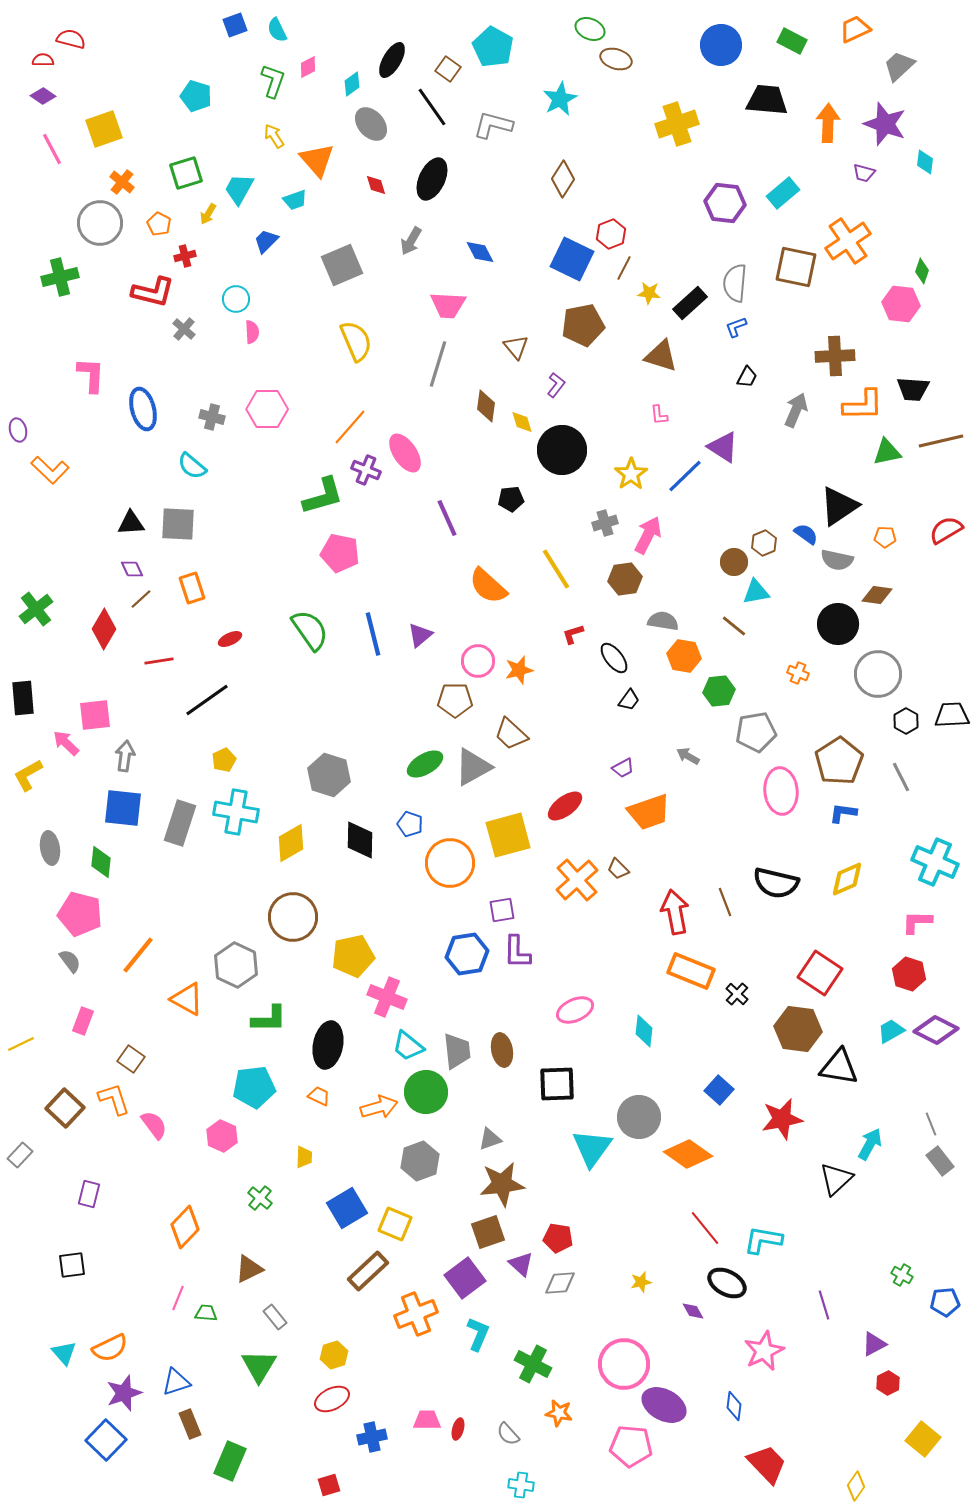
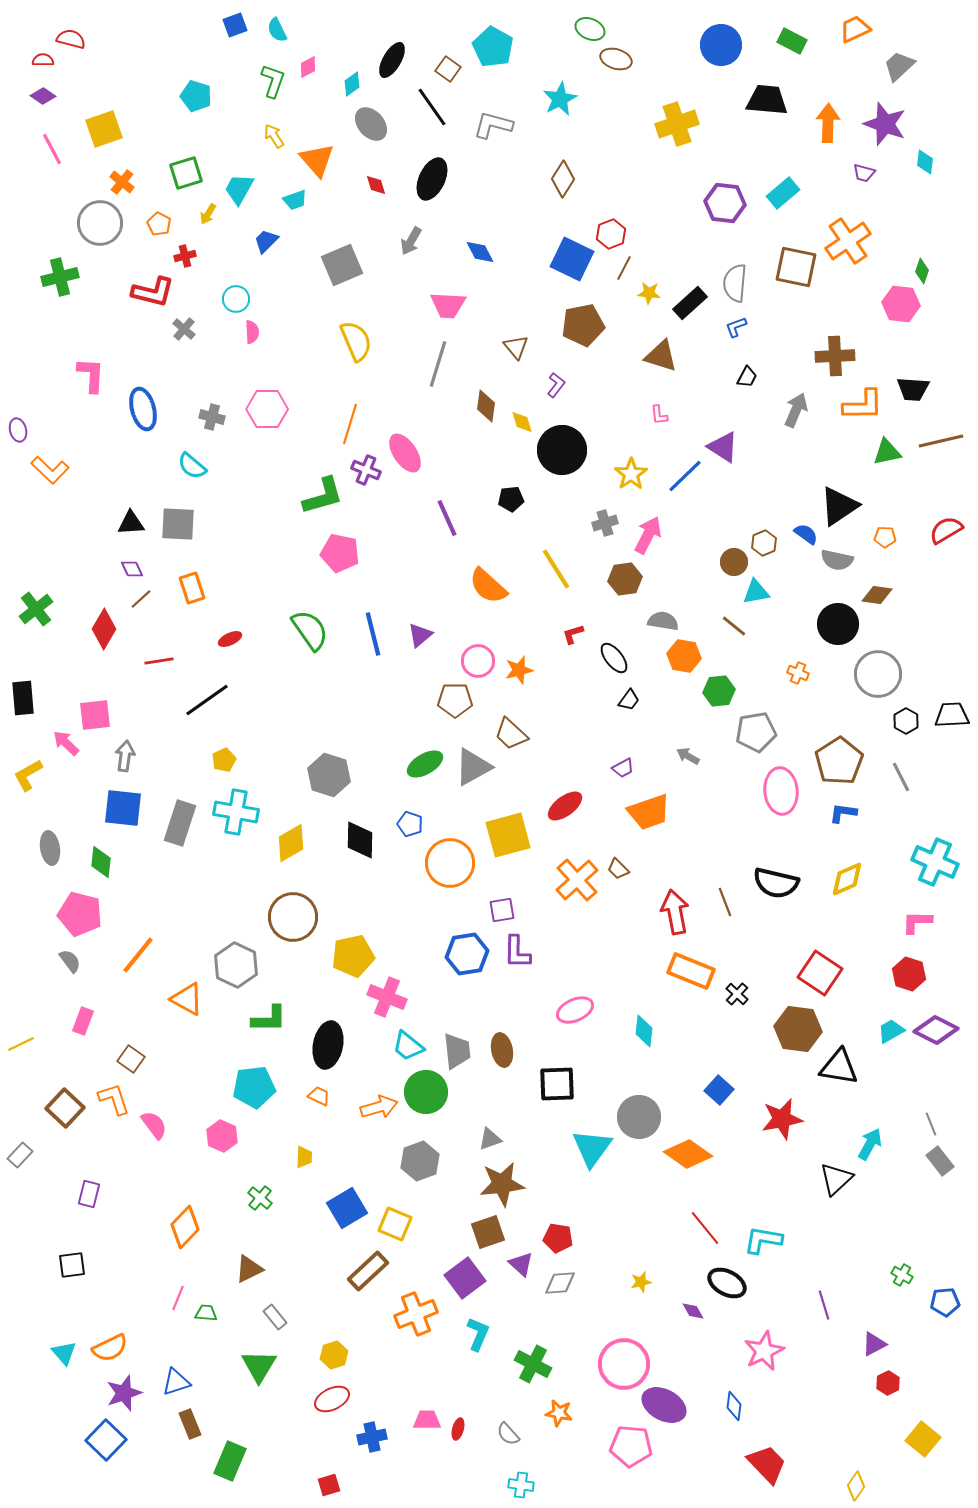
orange line at (350, 427): moved 3 px up; rotated 24 degrees counterclockwise
